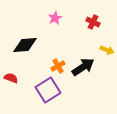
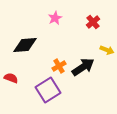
red cross: rotated 24 degrees clockwise
orange cross: moved 1 px right
